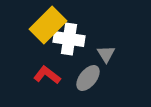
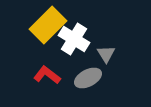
white cross: moved 5 px right; rotated 24 degrees clockwise
gray ellipse: rotated 24 degrees clockwise
